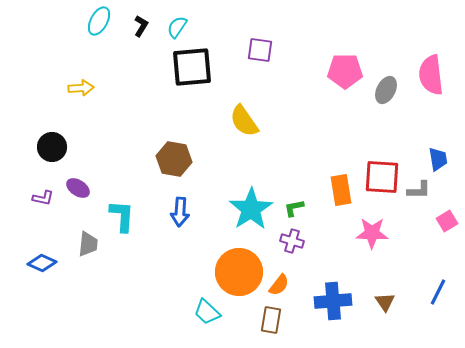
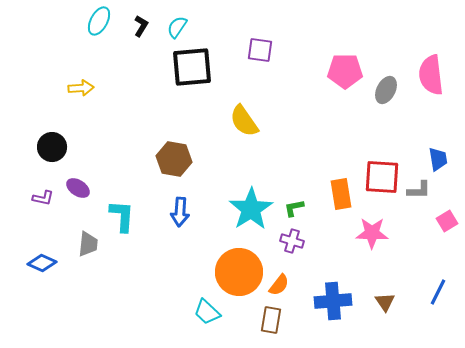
orange rectangle: moved 4 px down
